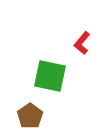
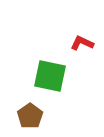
red L-shape: rotated 75 degrees clockwise
